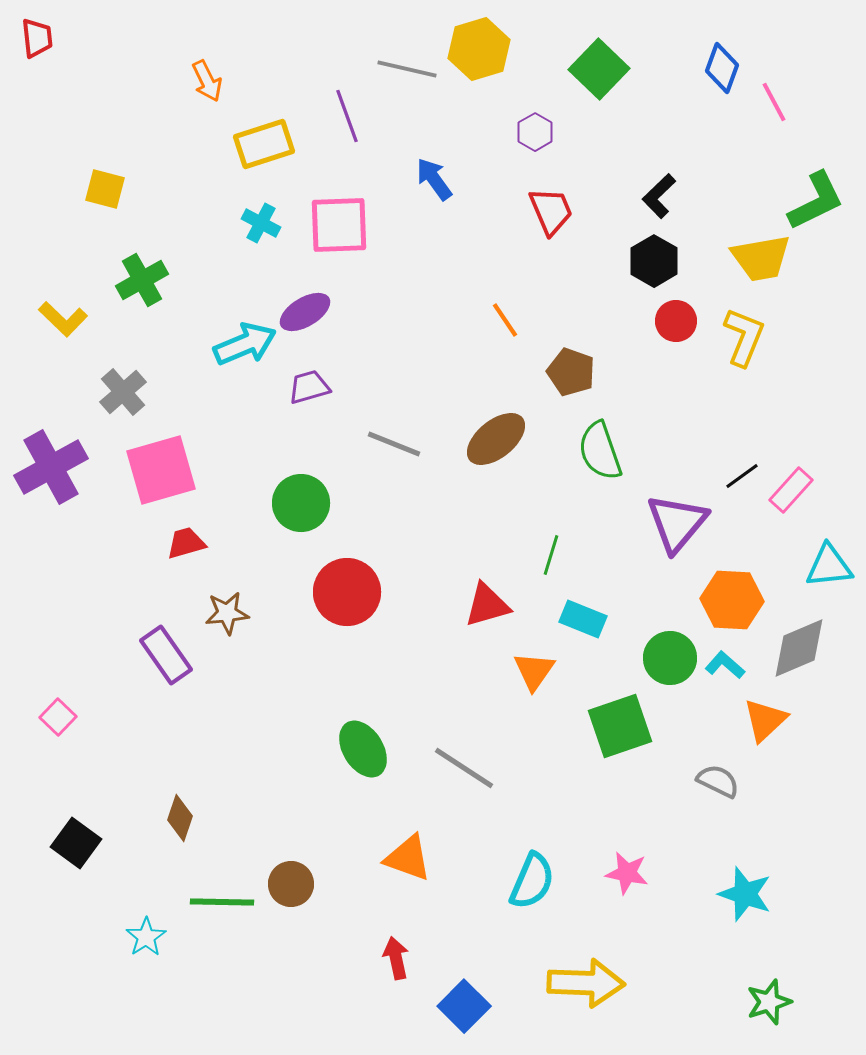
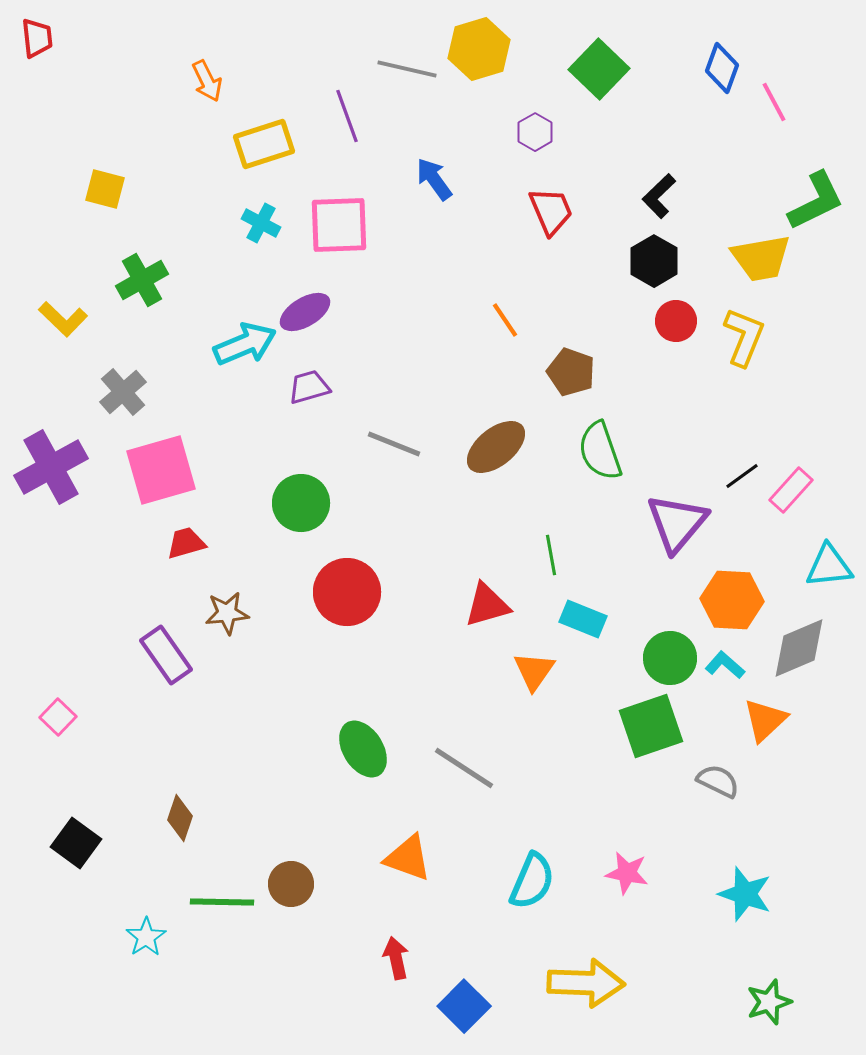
brown ellipse at (496, 439): moved 8 px down
green line at (551, 555): rotated 27 degrees counterclockwise
green square at (620, 726): moved 31 px right
